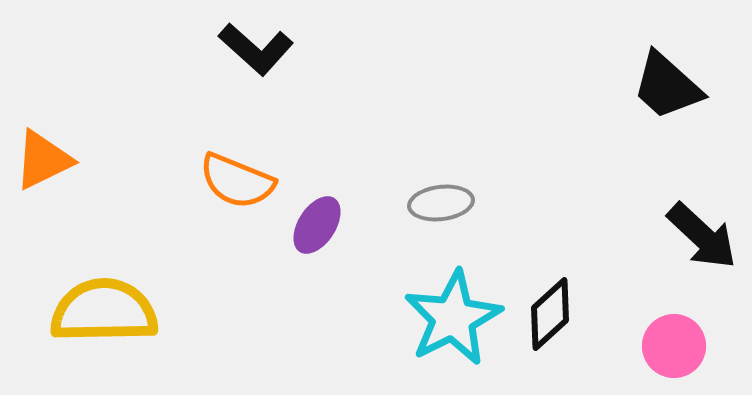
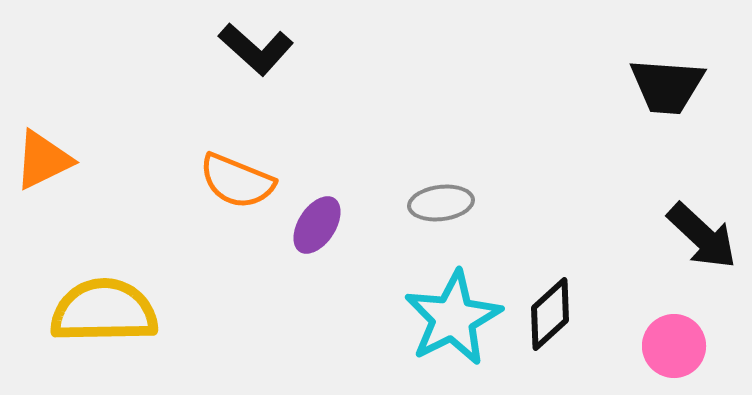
black trapezoid: rotated 38 degrees counterclockwise
